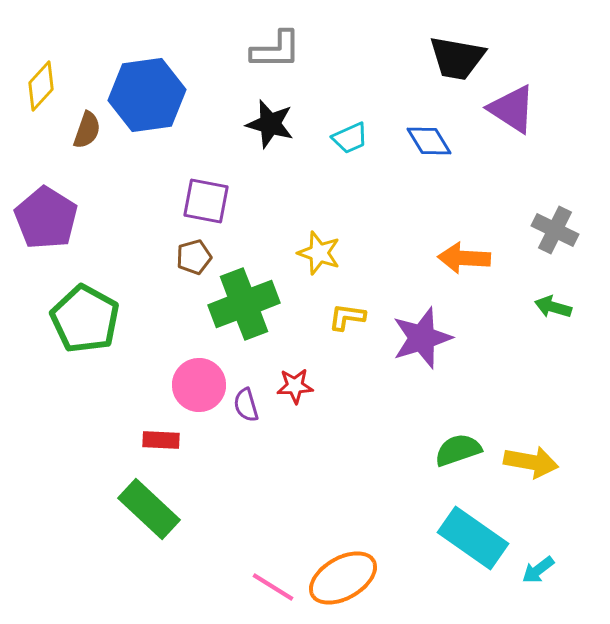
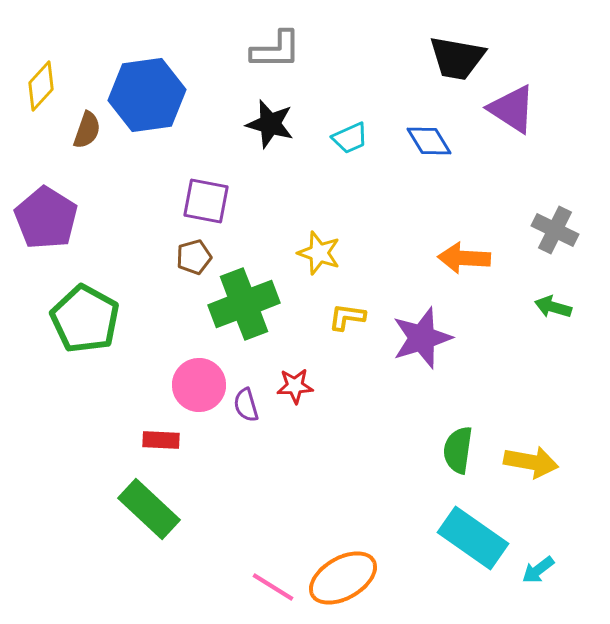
green semicircle: rotated 63 degrees counterclockwise
